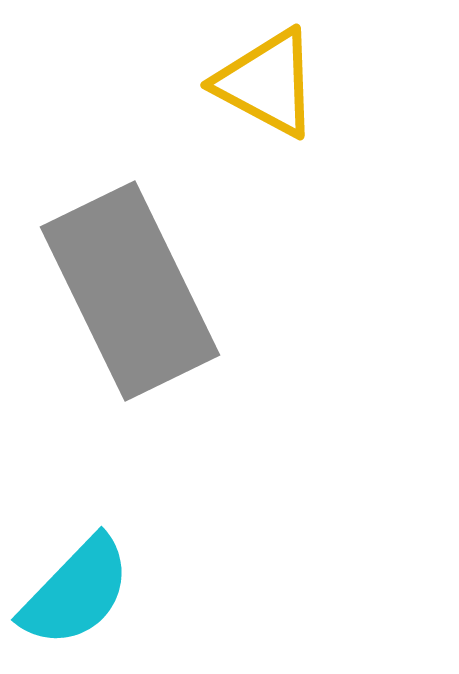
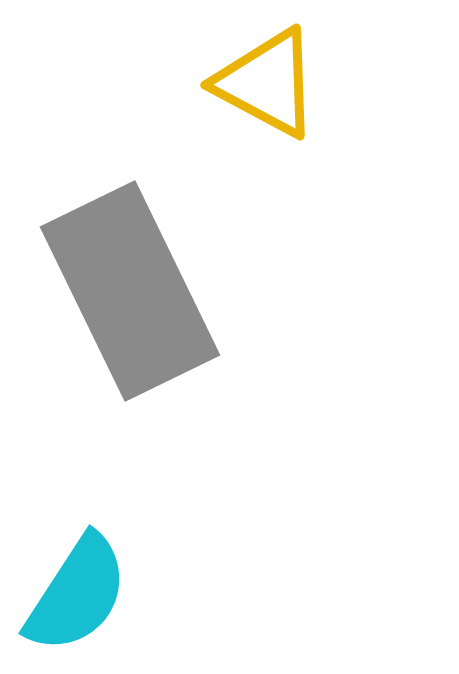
cyan semicircle: moved 1 px right, 2 px down; rotated 11 degrees counterclockwise
